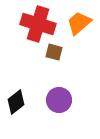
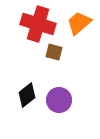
black diamond: moved 11 px right, 7 px up
